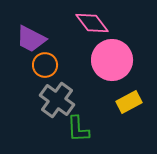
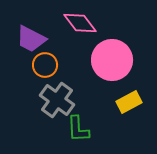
pink diamond: moved 12 px left
